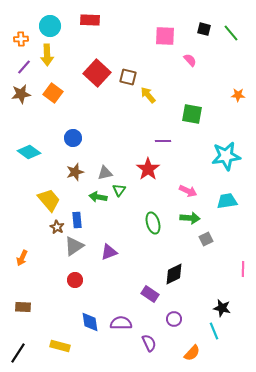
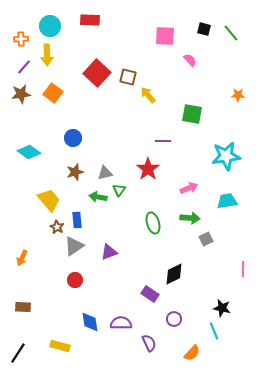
pink arrow at (188, 191): moved 1 px right, 3 px up; rotated 48 degrees counterclockwise
